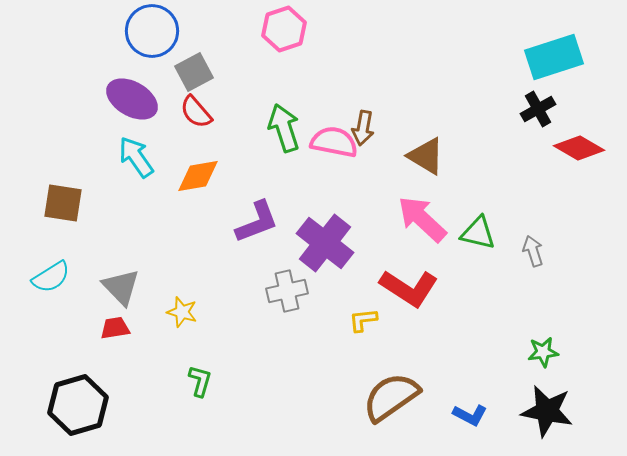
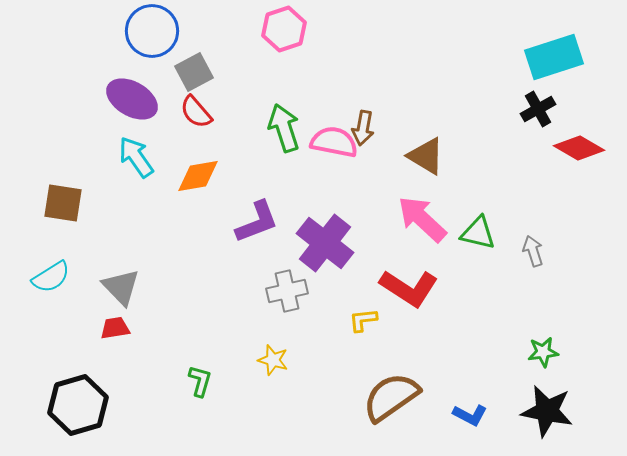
yellow star: moved 91 px right, 48 px down
